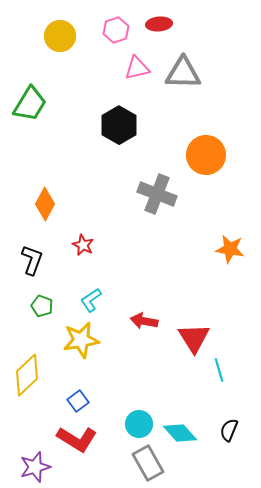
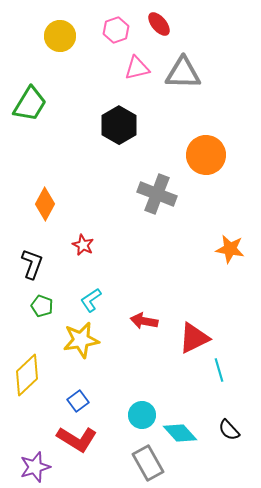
red ellipse: rotated 55 degrees clockwise
black L-shape: moved 4 px down
red triangle: rotated 36 degrees clockwise
cyan circle: moved 3 px right, 9 px up
black semicircle: rotated 65 degrees counterclockwise
